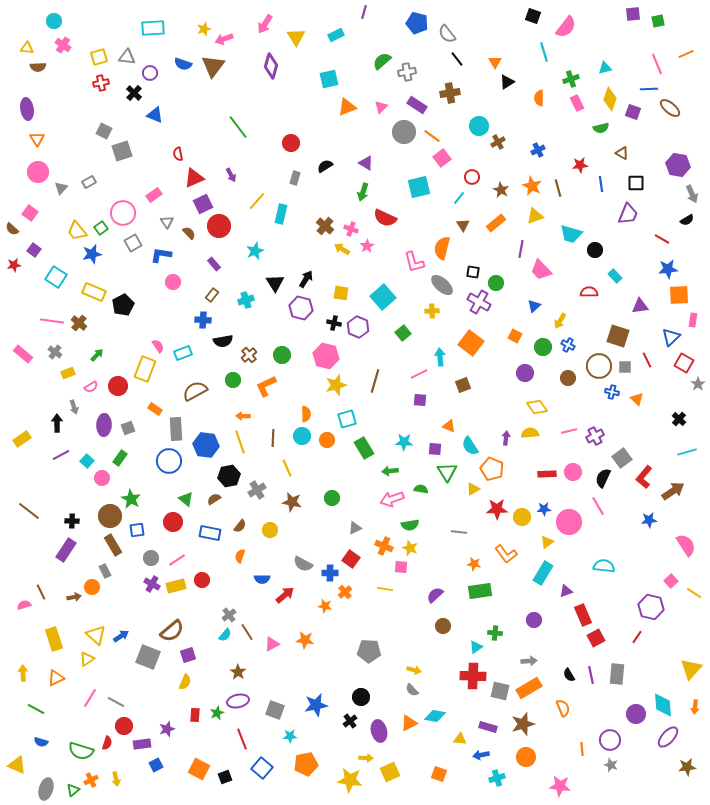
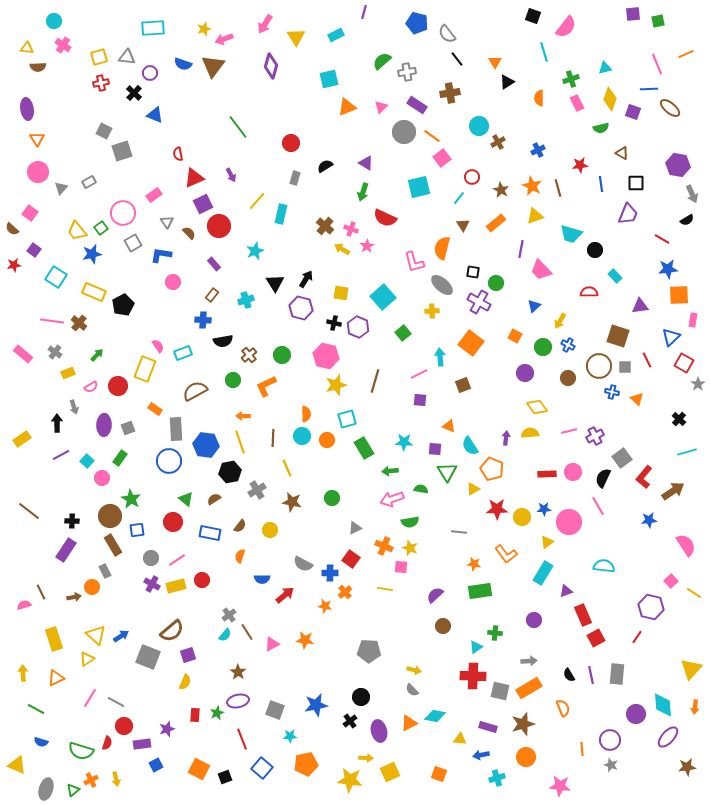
black hexagon at (229, 476): moved 1 px right, 4 px up
green semicircle at (410, 525): moved 3 px up
